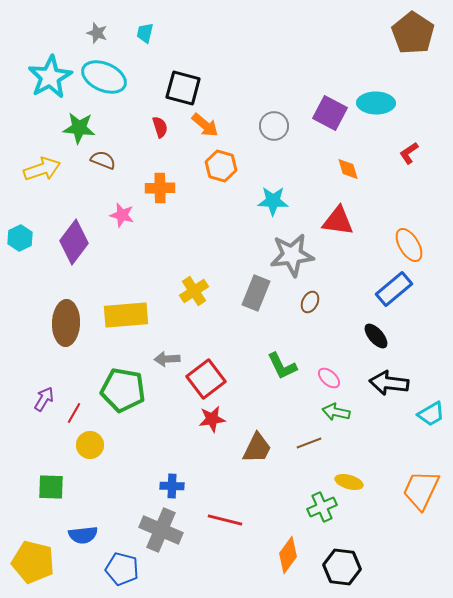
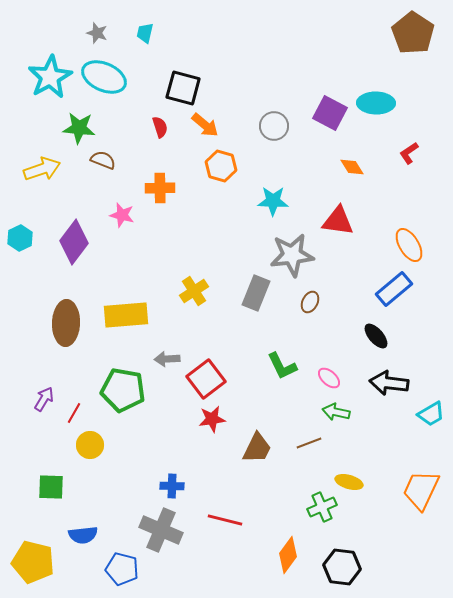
orange diamond at (348, 169): moved 4 px right, 2 px up; rotated 15 degrees counterclockwise
